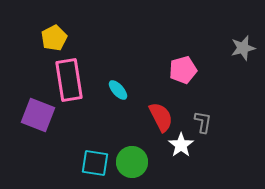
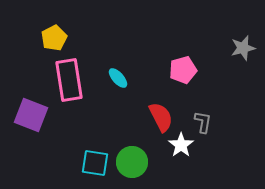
cyan ellipse: moved 12 px up
purple square: moved 7 px left
